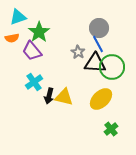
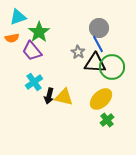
green cross: moved 4 px left, 9 px up
